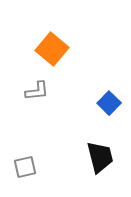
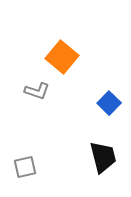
orange square: moved 10 px right, 8 px down
gray L-shape: rotated 25 degrees clockwise
black trapezoid: moved 3 px right
